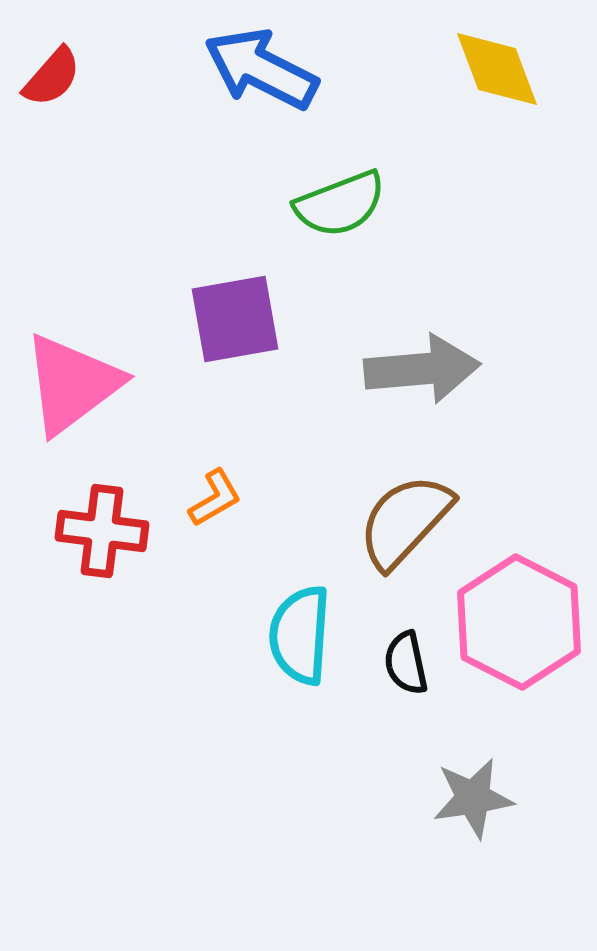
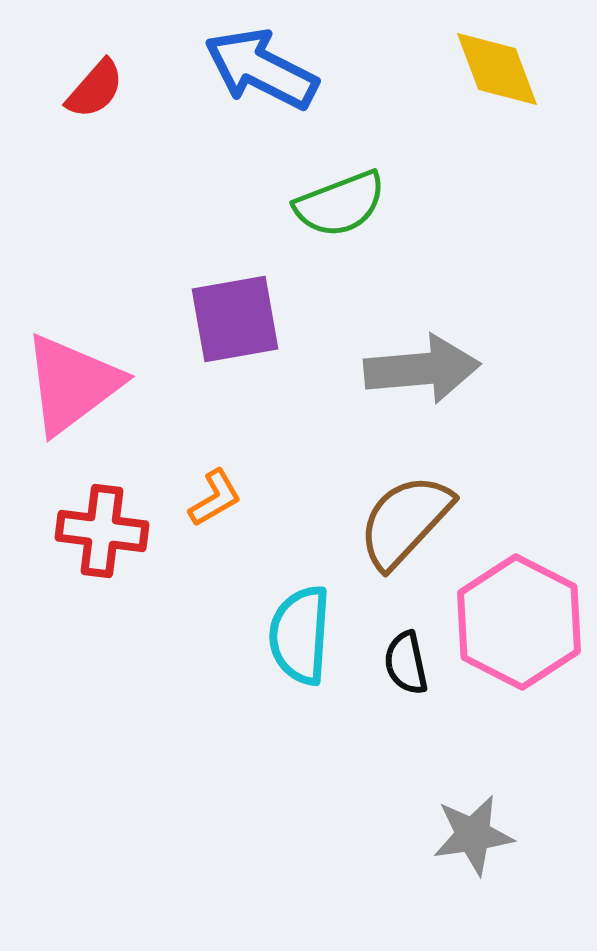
red semicircle: moved 43 px right, 12 px down
gray star: moved 37 px down
